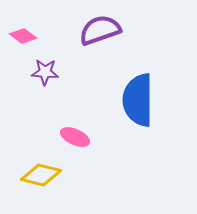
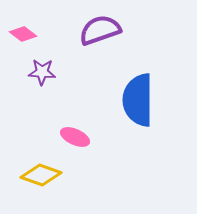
pink diamond: moved 2 px up
purple star: moved 3 px left
yellow diamond: rotated 6 degrees clockwise
